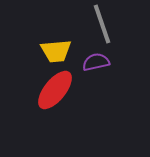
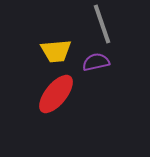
red ellipse: moved 1 px right, 4 px down
